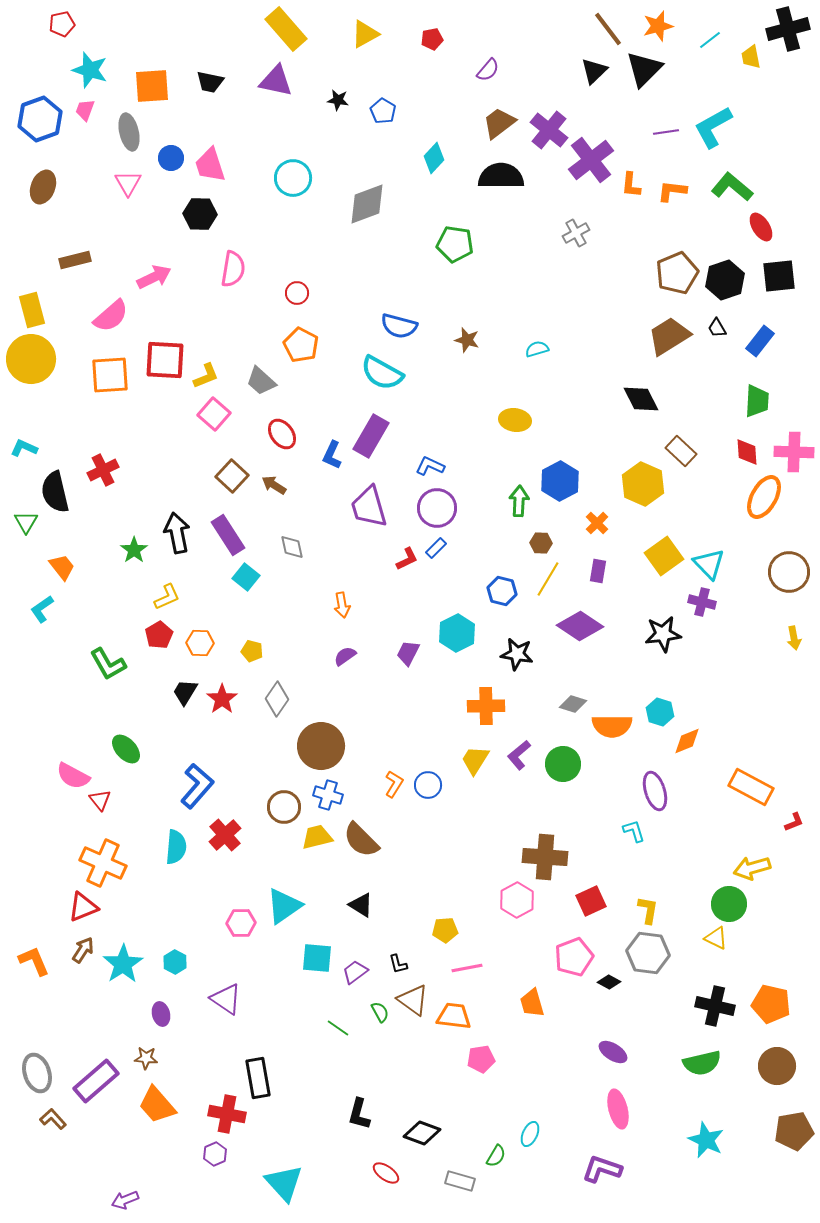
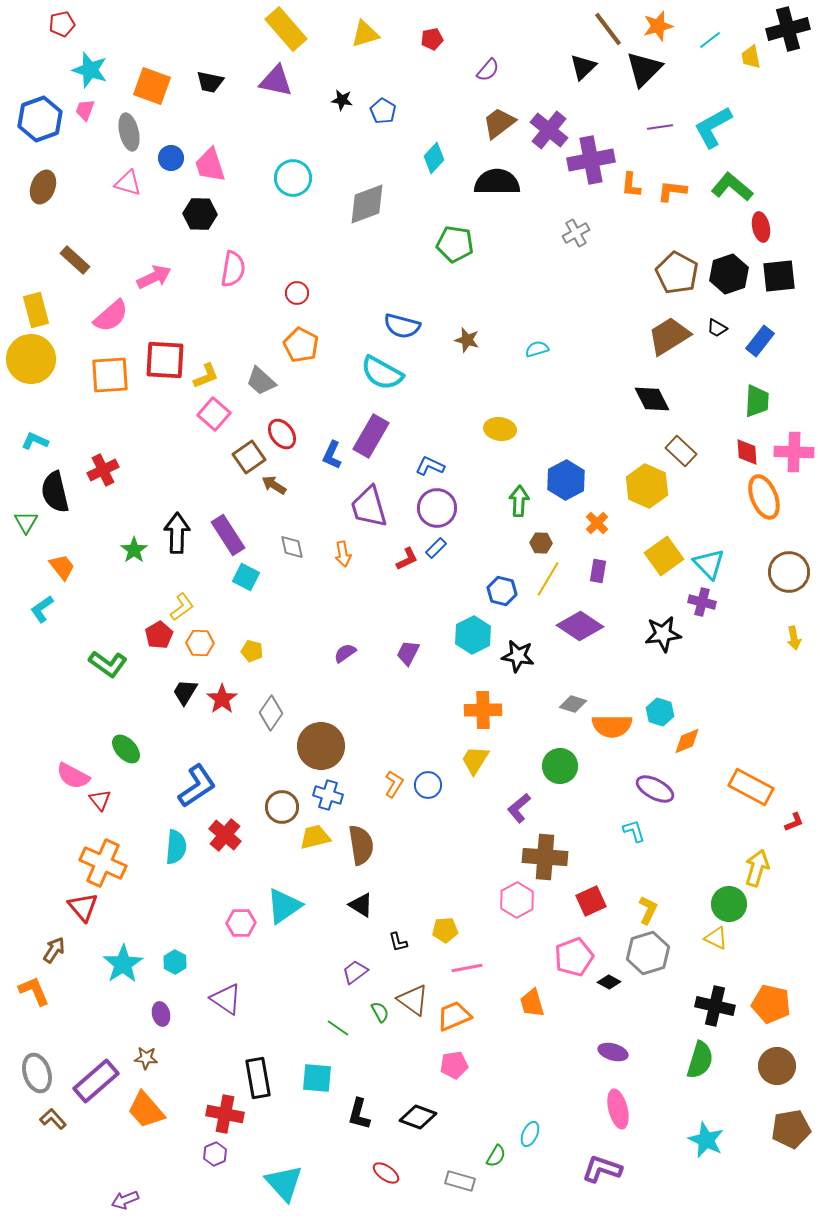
yellow triangle at (365, 34): rotated 12 degrees clockwise
black triangle at (594, 71): moved 11 px left, 4 px up
orange square at (152, 86): rotated 24 degrees clockwise
black star at (338, 100): moved 4 px right
purple line at (666, 132): moved 6 px left, 5 px up
purple cross at (591, 160): rotated 27 degrees clockwise
black semicircle at (501, 176): moved 4 px left, 6 px down
pink triangle at (128, 183): rotated 44 degrees counterclockwise
red ellipse at (761, 227): rotated 20 degrees clockwise
brown rectangle at (75, 260): rotated 56 degrees clockwise
brown pentagon at (677, 273): rotated 21 degrees counterclockwise
black hexagon at (725, 280): moved 4 px right, 6 px up
yellow rectangle at (32, 310): moved 4 px right
blue semicircle at (399, 326): moved 3 px right
black trapezoid at (717, 328): rotated 30 degrees counterclockwise
black diamond at (641, 399): moved 11 px right
yellow ellipse at (515, 420): moved 15 px left, 9 px down
cyan L-shape at (24, 448): moved 11 px right, 7 px up
brown square at (232, 476): moved 17 px right, 19 px up; rotated 12 degrees clockwise
blue hexagon at (560, 481): moved 6 px right, 1 px up
yellow hexagon at (643, 484): moved 4 px right, 2 px down
orange ellipse at (764, 497): rotated 51 degrees counterclockwise
black arrow at (177, 533): rotated 12 degrees clockwise
cyan square at (246, 577): rotated 12 degrees counterclockwise
yellow L-shape at (167, 597): moved 15 px right, 10 px down; rotated 12 degrees counterclockwise
orange arrow at (342, 605): moved 1 px right, 51 px up
cyan hexagon at (457, 633): moved 16 px right, 2 px down
black star at (517, 654): moved 1 px right, 2 px down
purple semicircle at (345, 656): moved 3 px up
green L-shape at (108, 664): rotated 24 degrees counterclockwise
gray diamond at (277, 699): moved 6 px left, 14 px down
orange cross at (486, 706): moved 3 px left, 4 px down
purple L-shape at (519, 755): moved 53 px down
green circle at (563, 764): moved 3 px left, 2 px down
blue L-shape at (197, 786): rotated 15 degrees clockwise
purple ellipse at (655, 791): moved 2 px up; rotated 45 degrees counterclockwise
brown circle at (284, 807): moved 2 px left
red cross at (225, 835): rotated 8 degrees counterclockwise
yellow trapezoid at (317, 837): moved 2 px left
brown semicircle at (361, 840): moved 5 px down; rotated 144 degrees counterclockwise
yellow arrow at (752, 868): moved 5 px right; rotated 123 degrees clockwise
red triangle at (83, 907): rotated 48 degrees counterclockwise
yellow L-shape at (648, 910): rotated 16 degrees clockwise
brown arrow at (83, 950): moved 29 px left
gray hexagon at (648, 953): rotated 24 degrees counterclockwise
cyan square at (317, 958): moved 120 px down
orange L-shape at (34, 961): moved 30 px down
black L-shape at (398, 964): moved 22 px up
orange trapezoid at (454, 1016): rotated 30 degrees counterclockwise
purple ellipse at (613, 1052): rotated 16 degrees counterclockwise
pink pentagon at (481, 1059): moved 27 px left, 6 px down
green semicircle at (702, 1063): moved 2 px left, 3 px up; rotated 60 degrees counterclockwise
orange trapezoid at (157, 1105): moved 11 px left, 5 px down
red cross at (227, 1114): moved 2 px left
brown pentagon at (794, 1131): moved 3 px left, 2 px up
black diamond at (422, 1133): moved 4 px left, 16 px up
